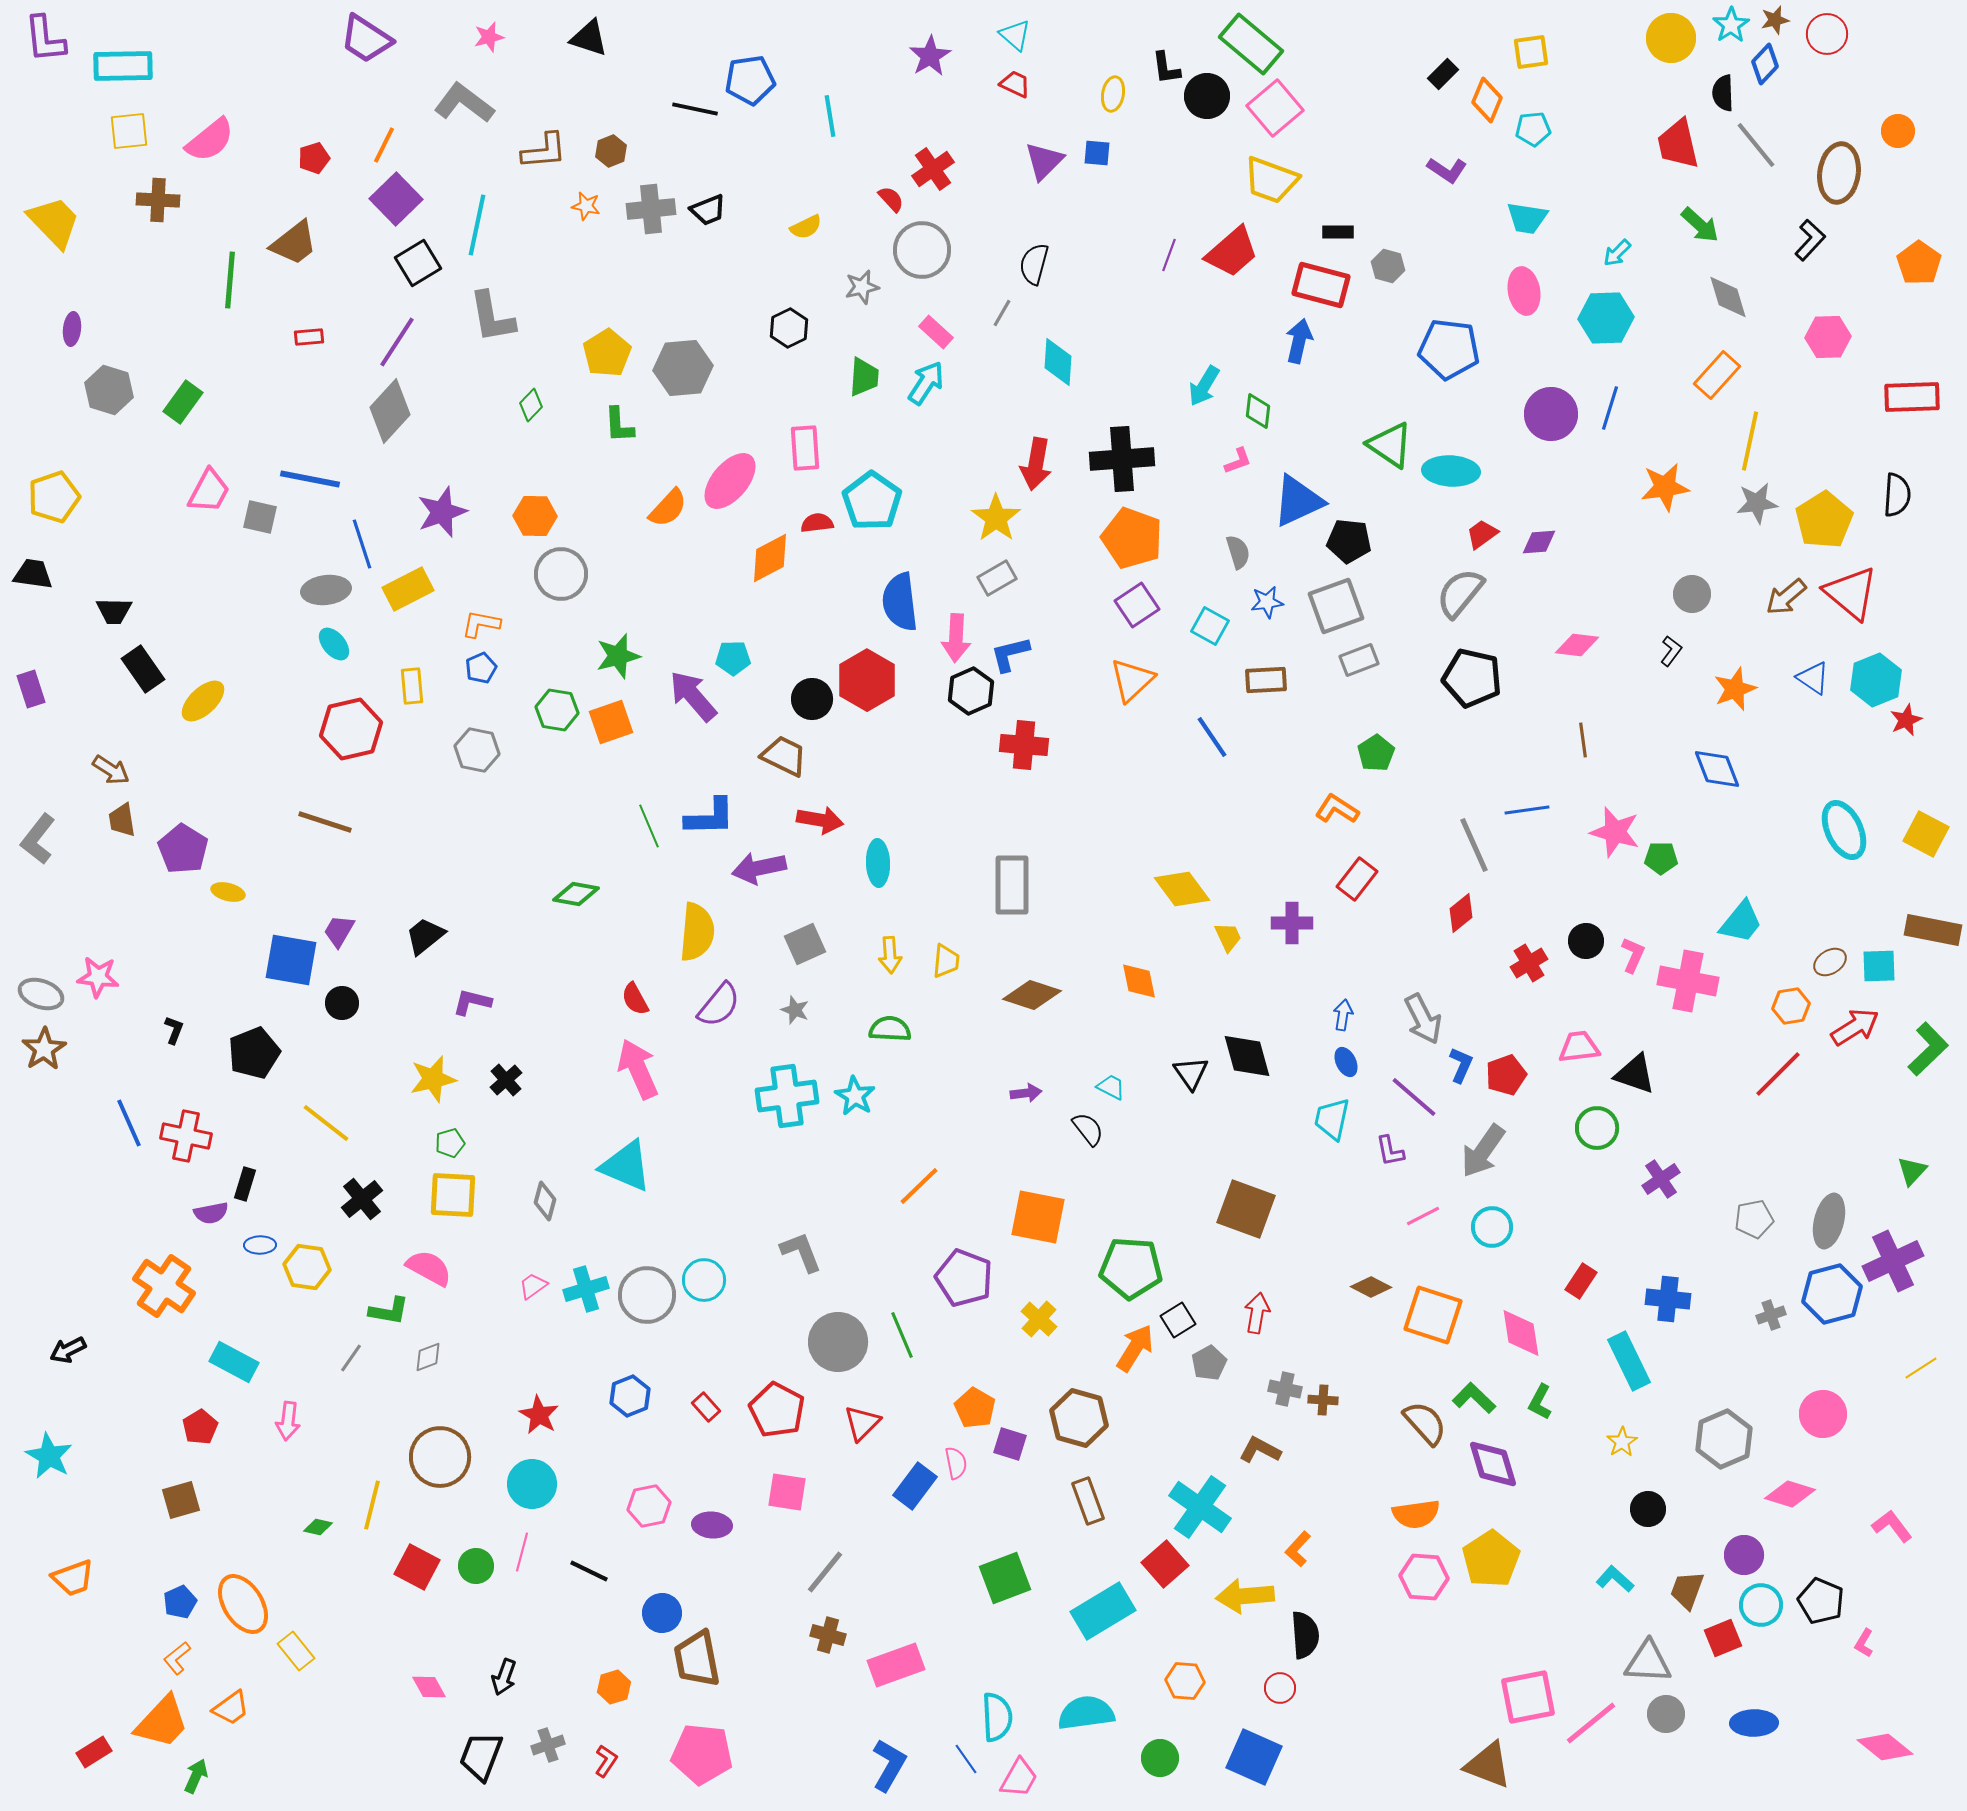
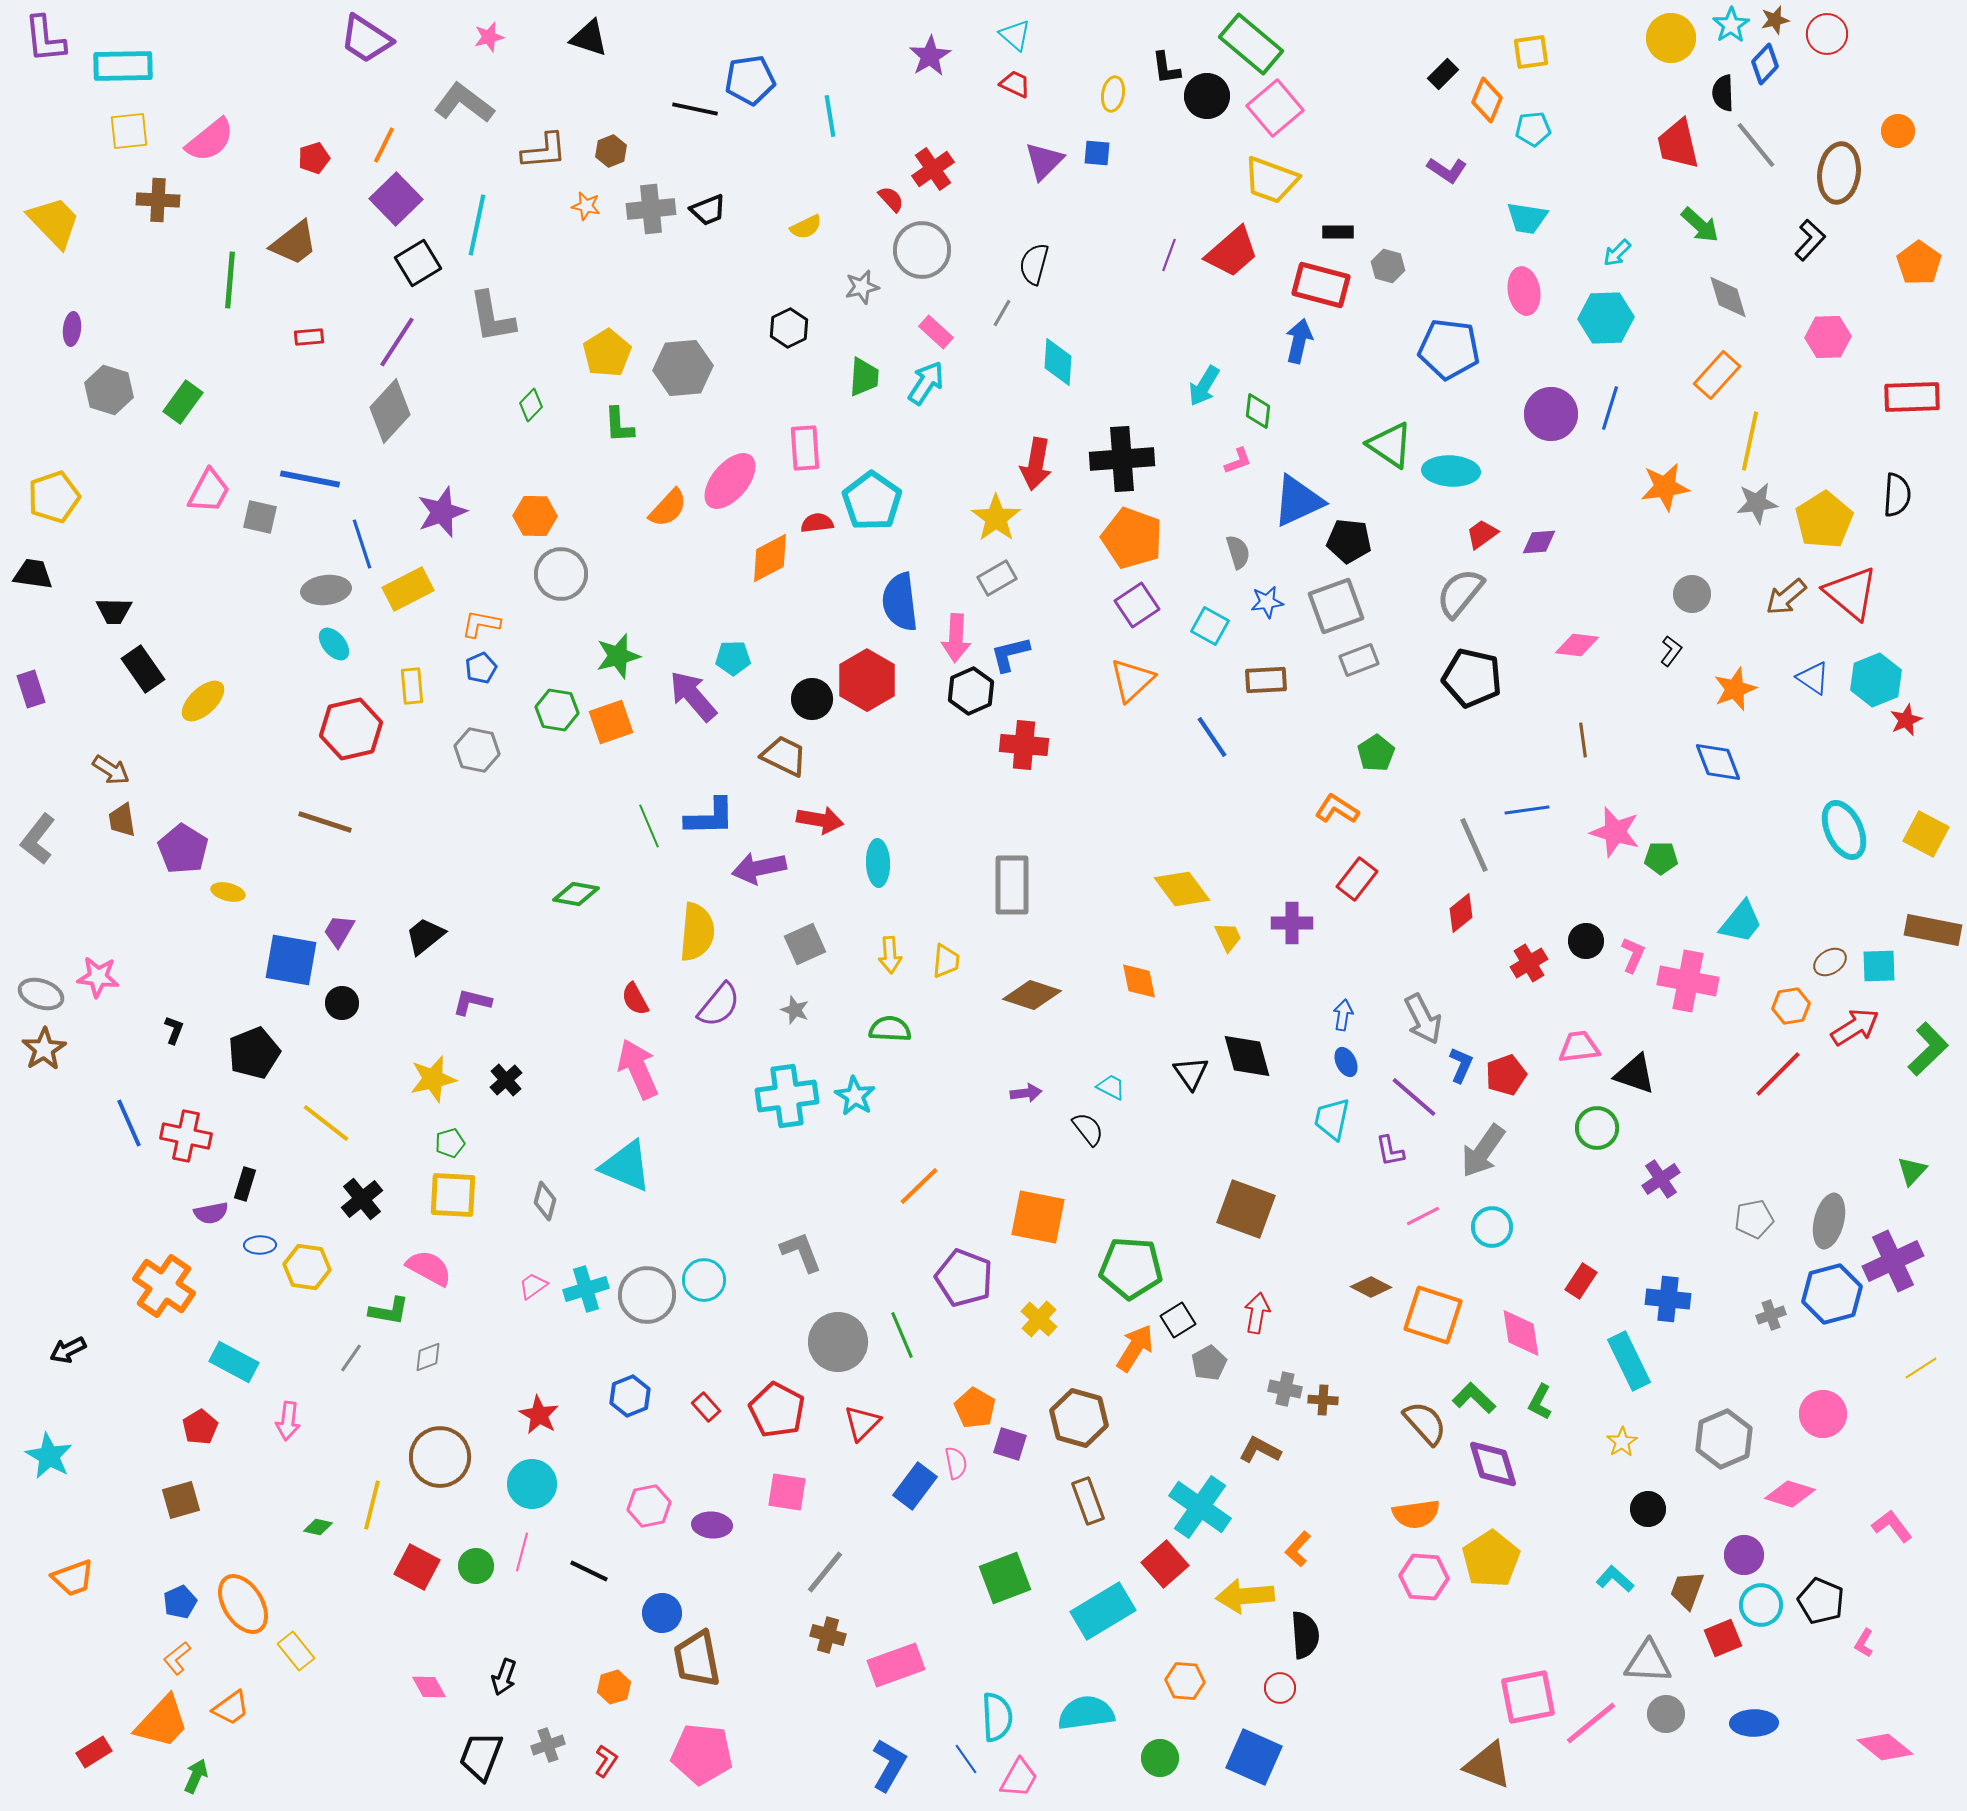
blue diamond at (1717, 769): moved 1 px right, 7 px up
